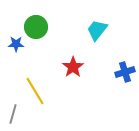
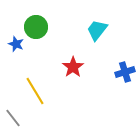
blue star: rotated 21 degrees clockwise
gray line: moved 4 px down; rotated 54 degrees counterclockwise
